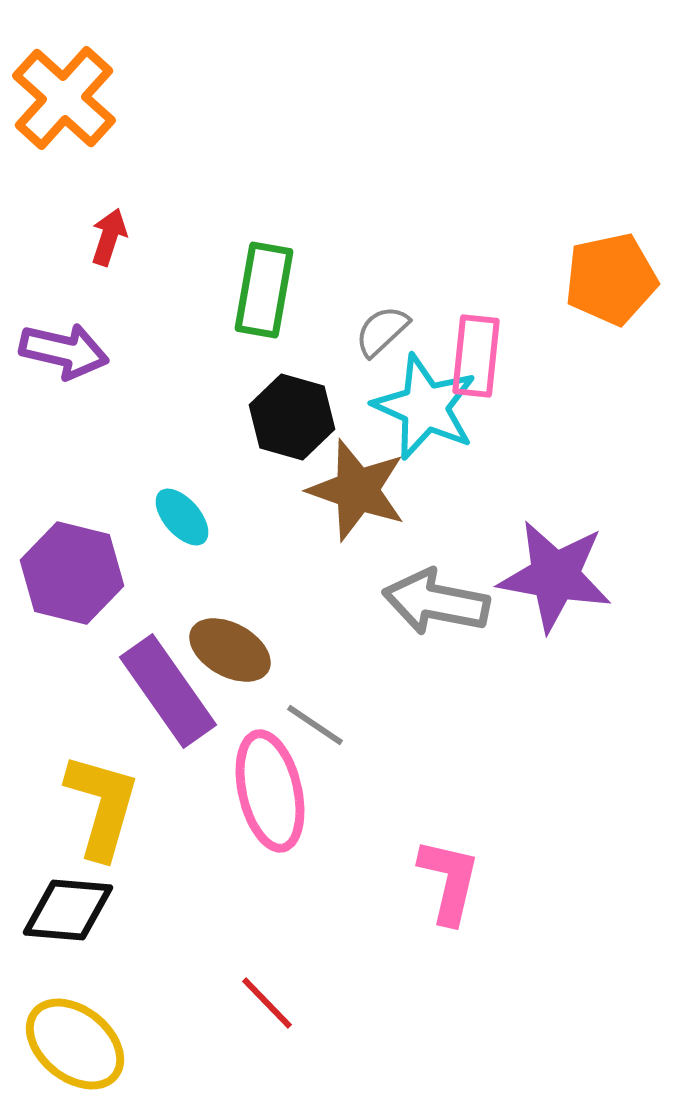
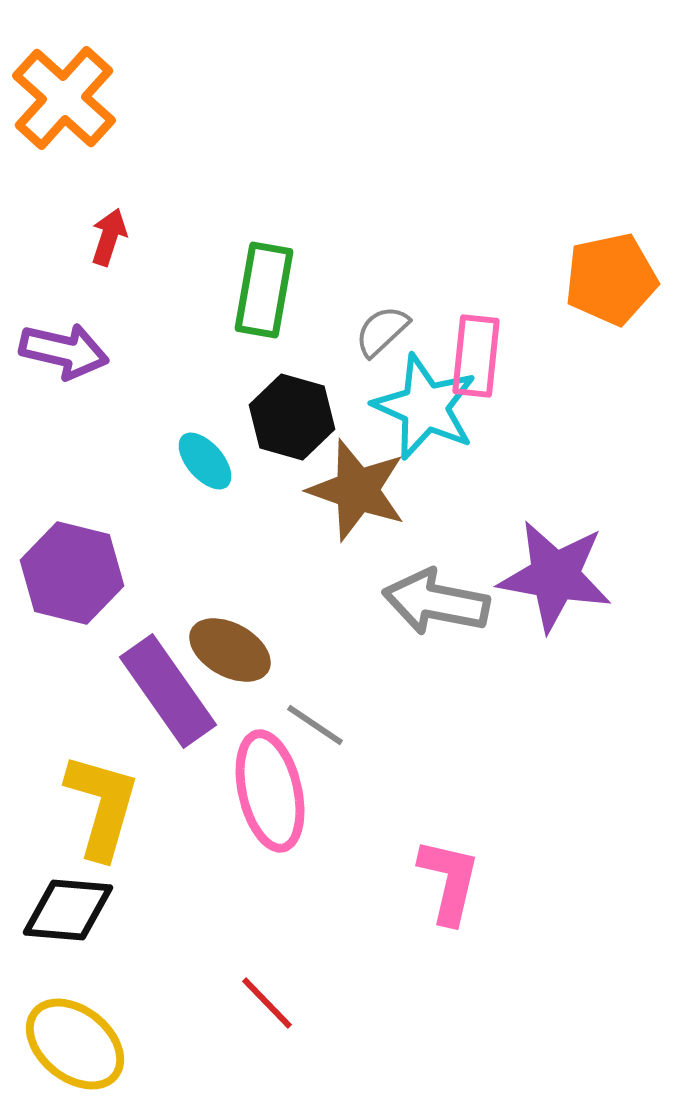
cyan ellipse: moved 23 px right, 56 px up
